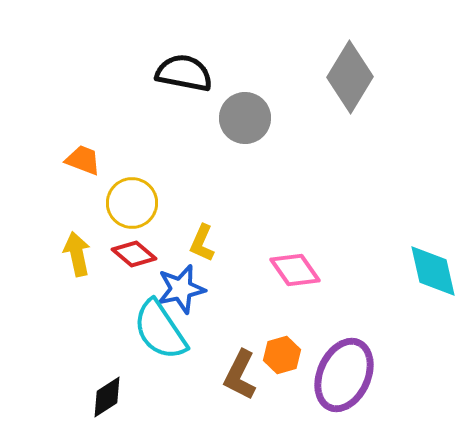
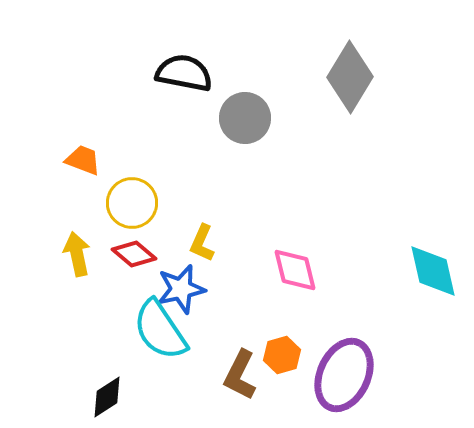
pink diamond: rotated 21 degrees clockwise
